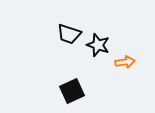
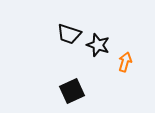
orange arrow: rotated 66 degrees counterclockwise
